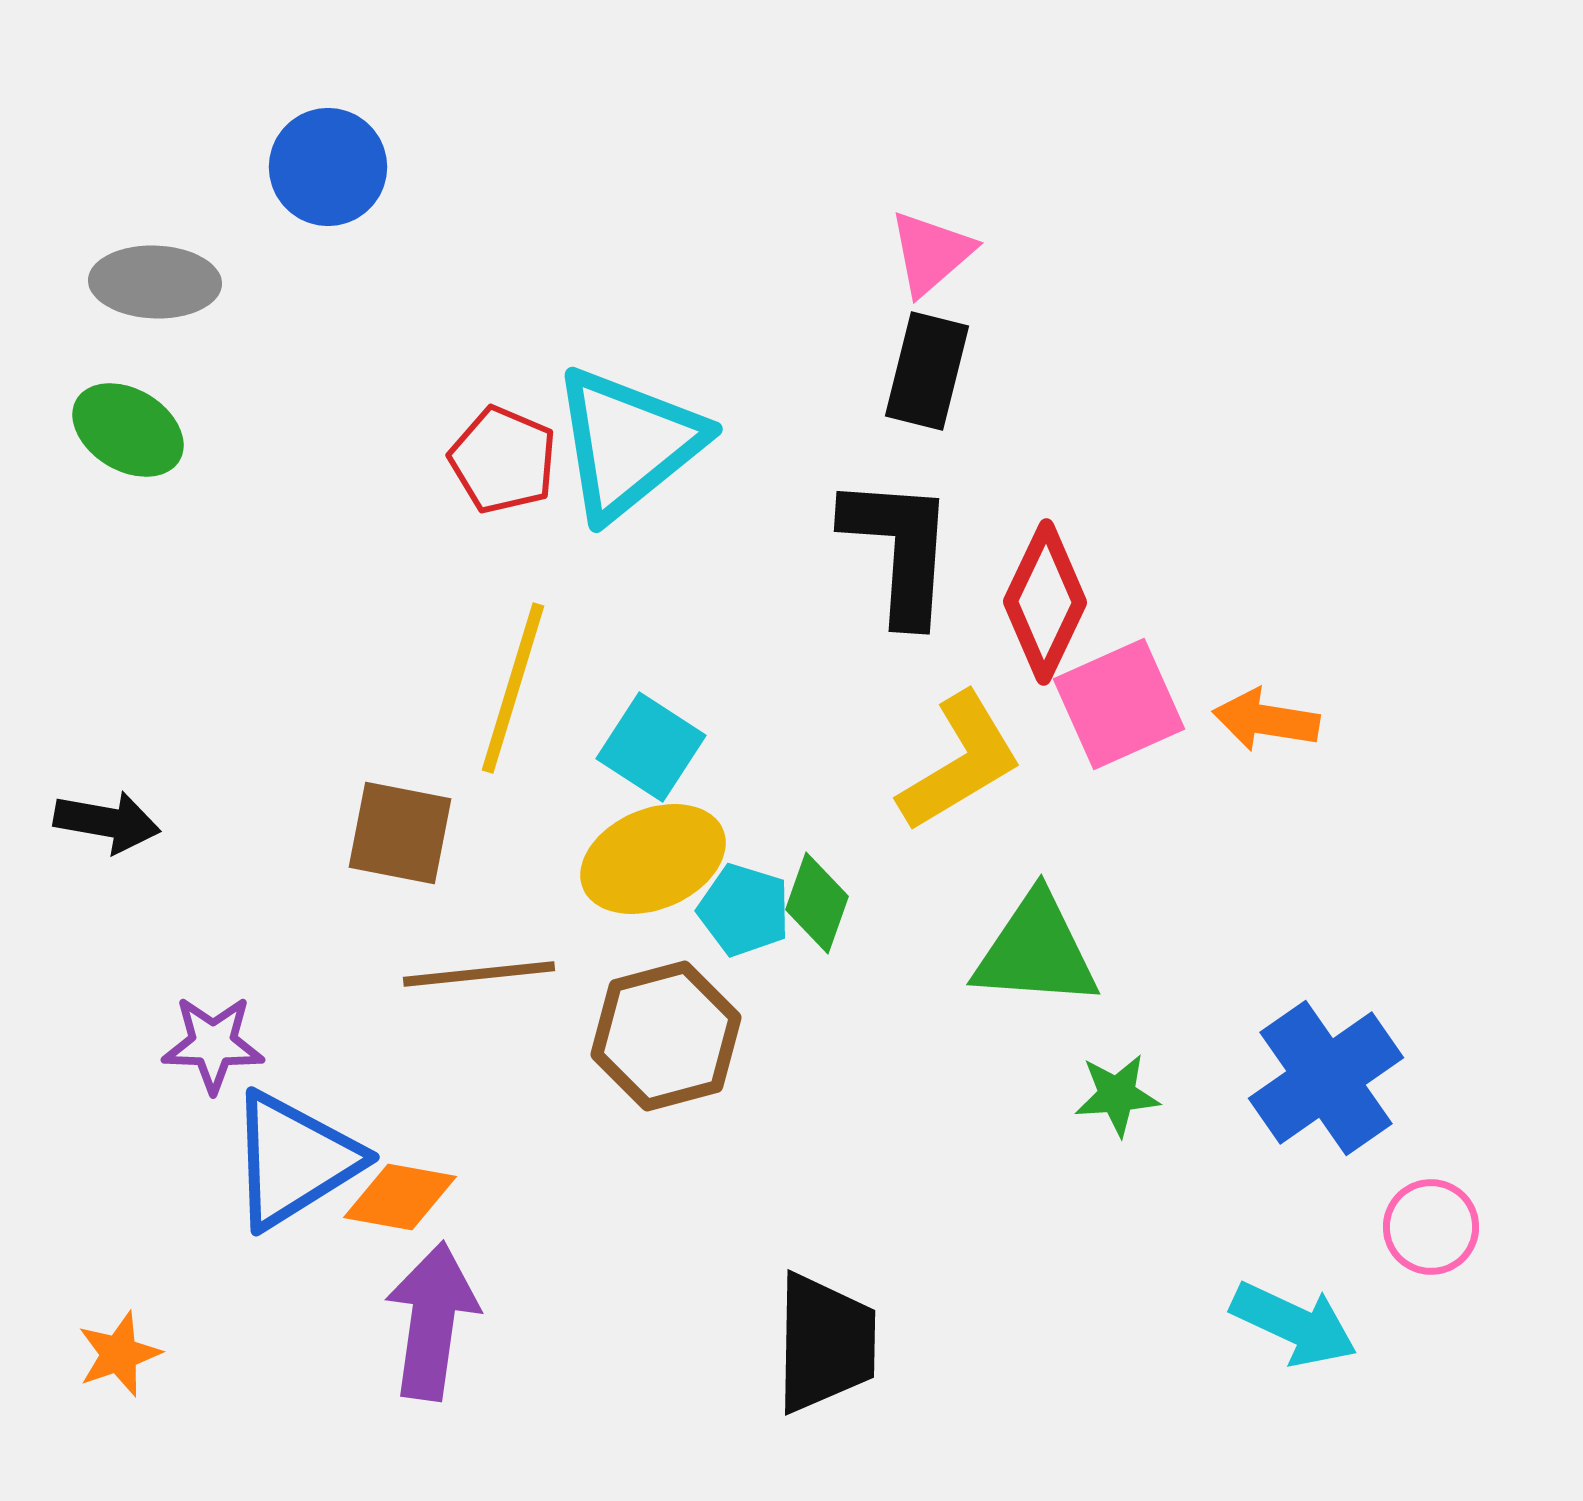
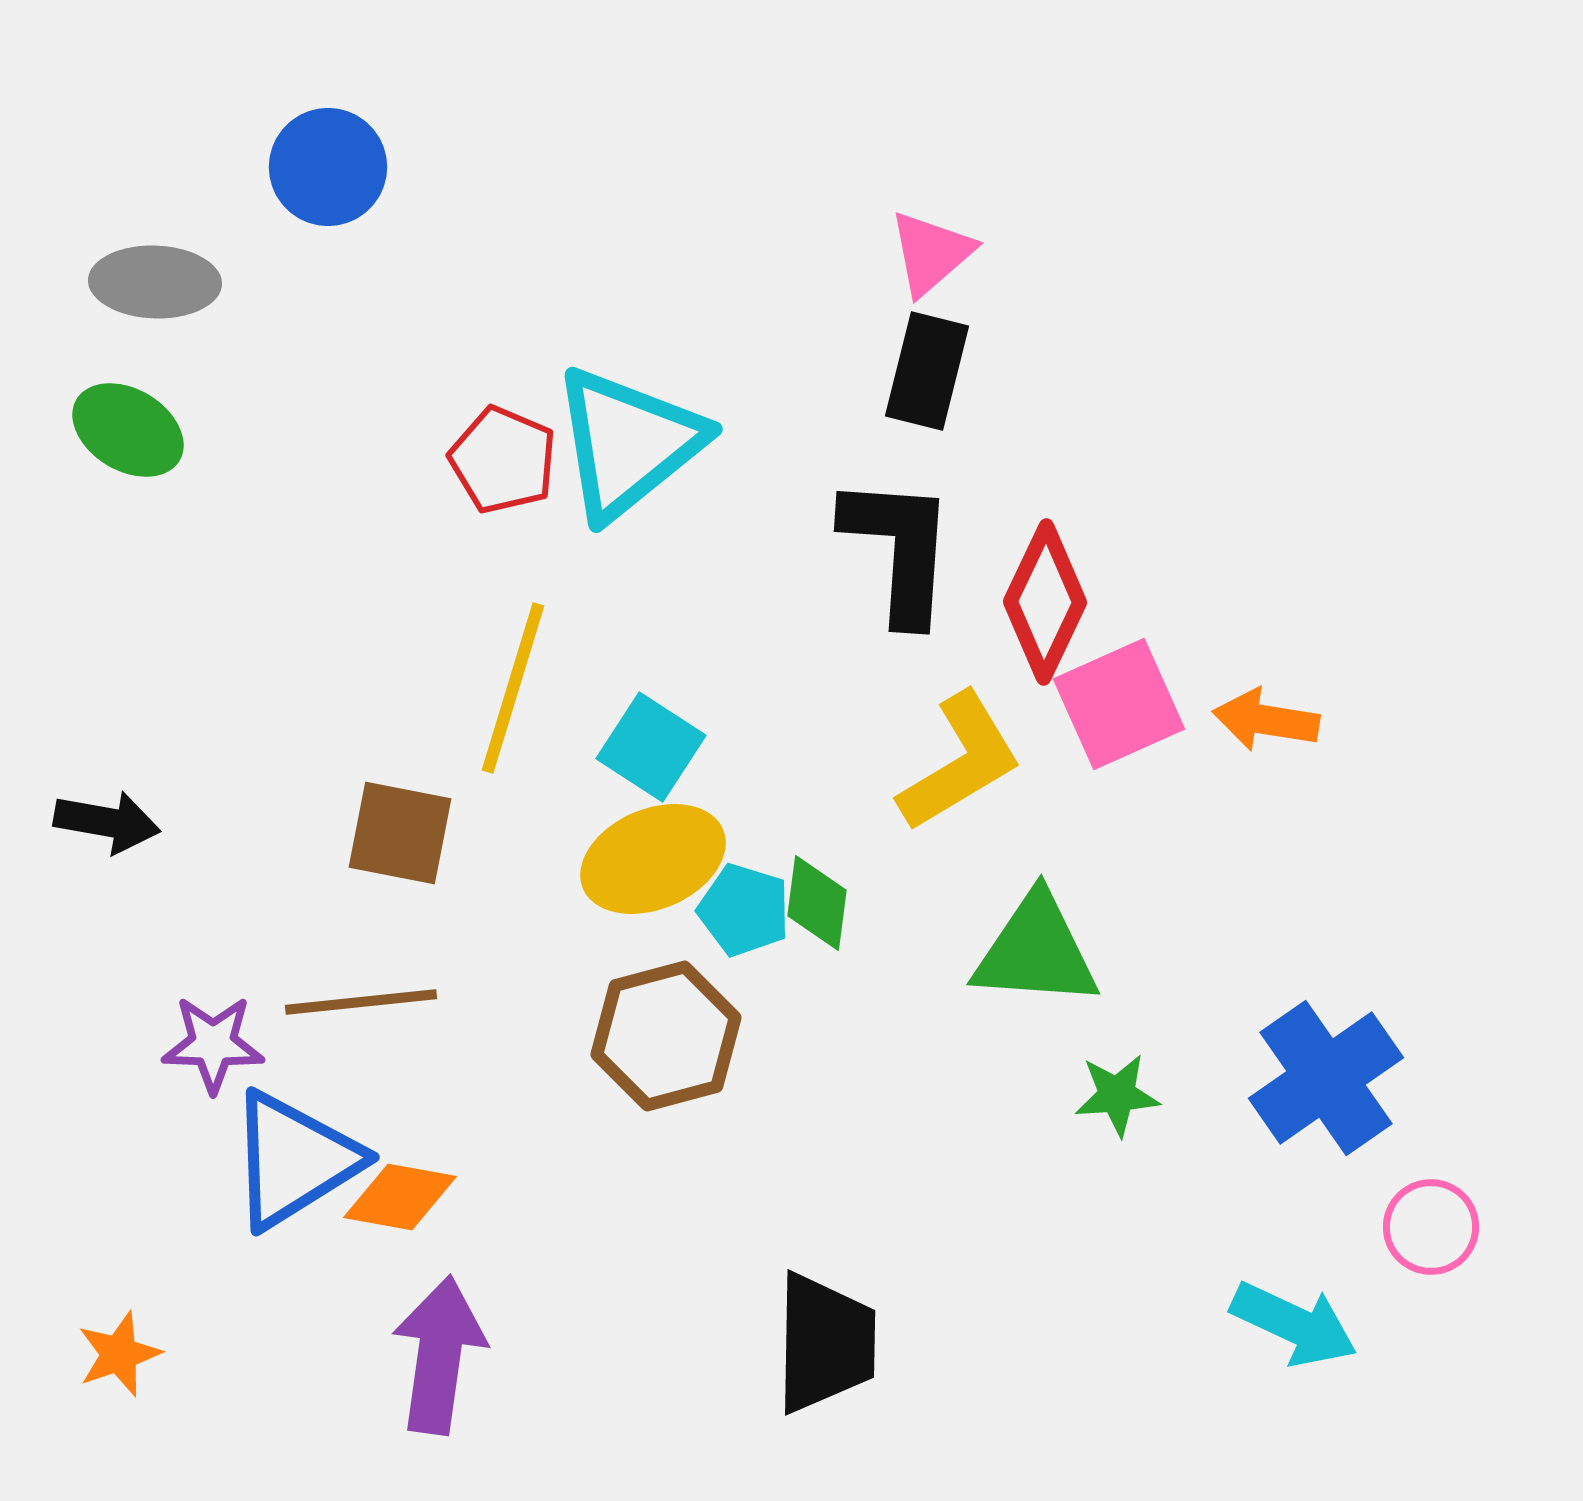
green diamond: rotated 12 degrees counterclockwise
brown line: moved 118 px left, 28 px down
purple arrow: moved 7 px right, 34 px down
